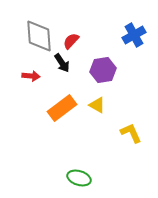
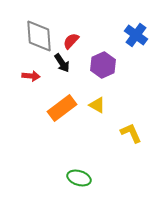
blue cross: moved 2 px right; rotated 25 degrees counterclockwise
purple hexagon: moved 5 px up; rotated 15 degrees counterclockwise
